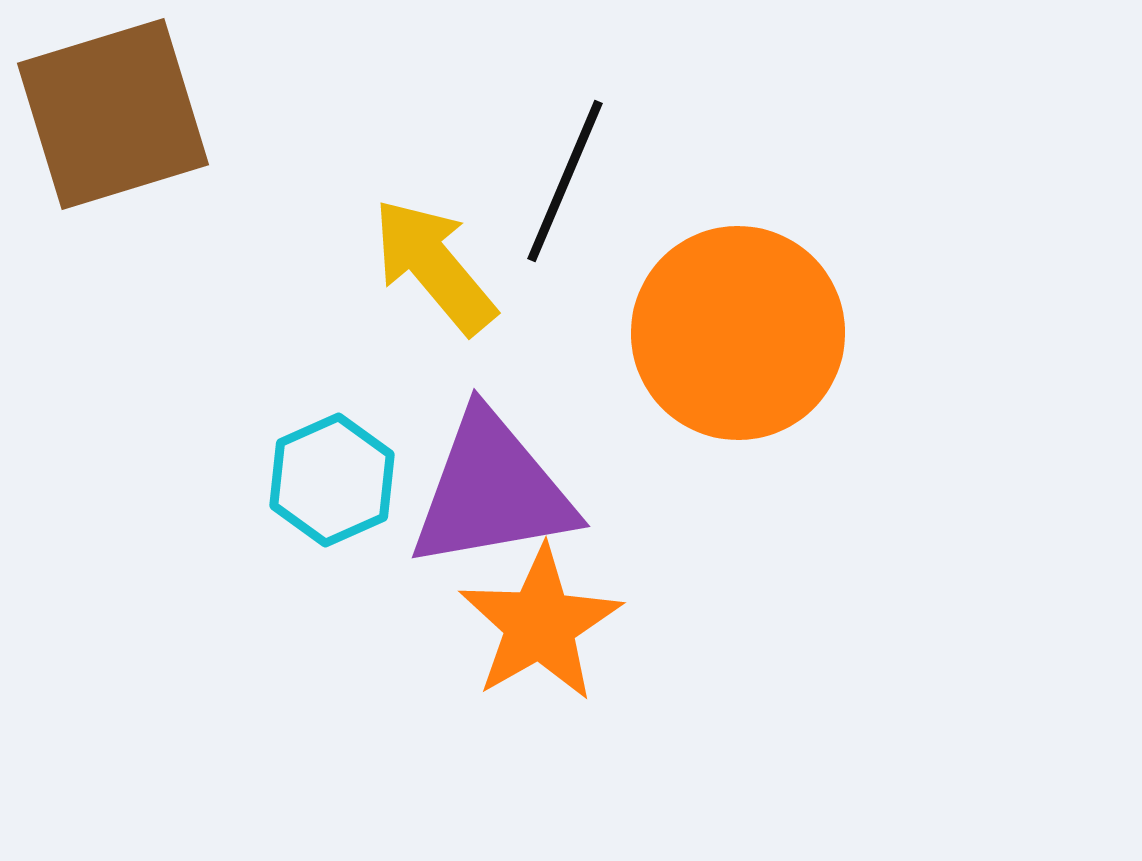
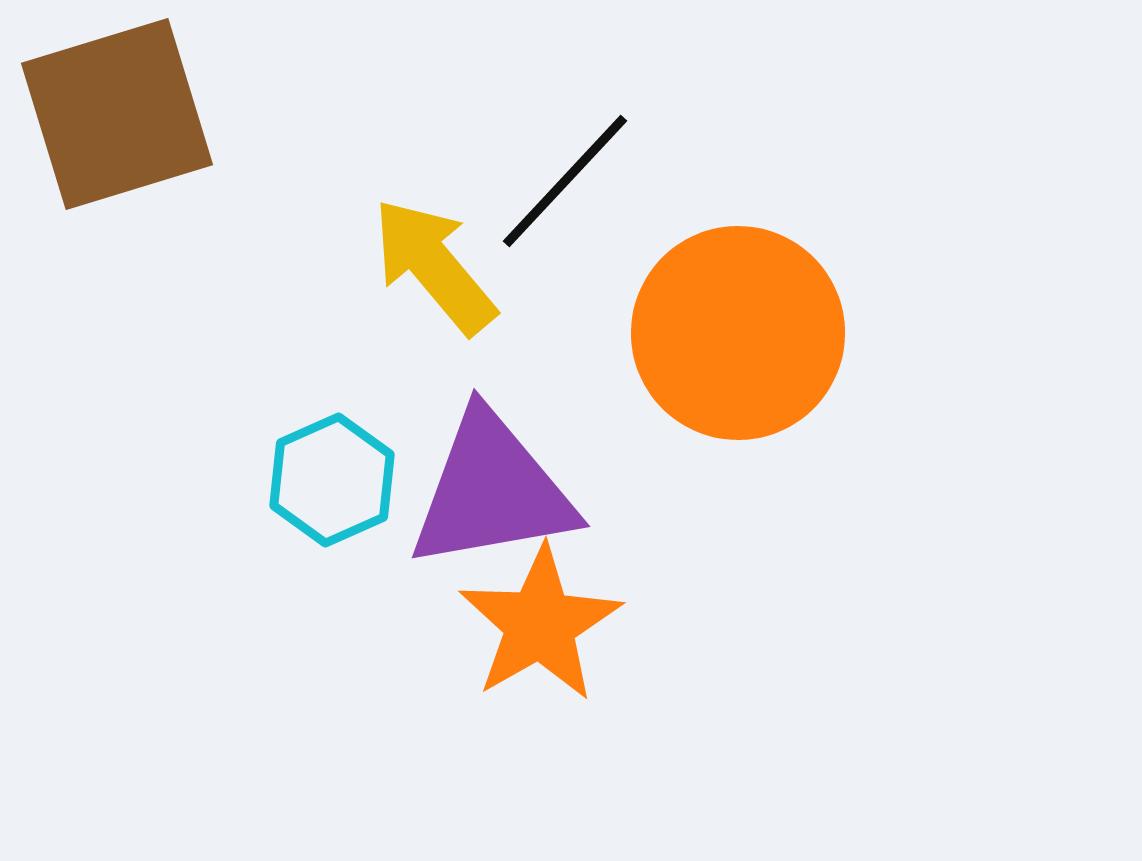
brown square: moved 4 px right
black line: rotated 20 degrees clockwise
